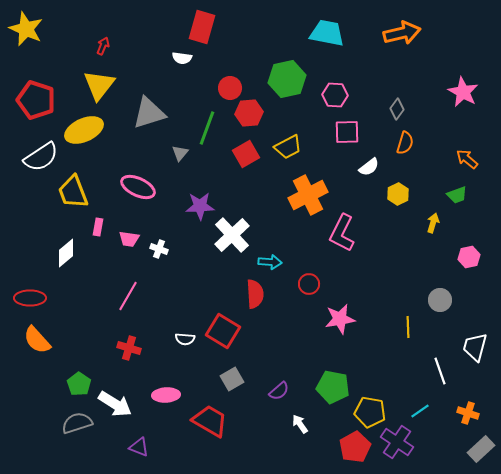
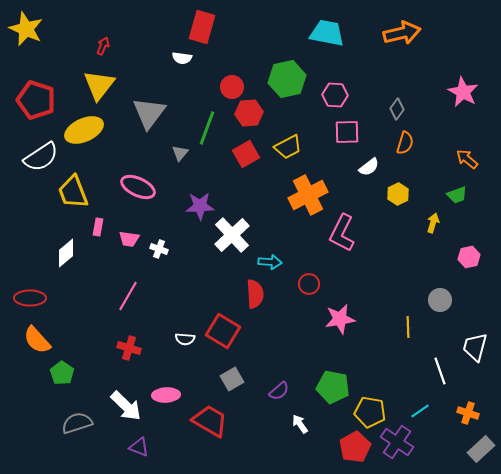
red circle at (230, 88): moved 2 px right, 1 px up
gray triangle at (149, 113): rotated 36 degrees counterclockwise
green pentagon at (79, 384): moved 17 px left, 11 px up
white arrow at (115, 404): moved 11 px right, 2 px down; rotated 12 degrees clockwise
